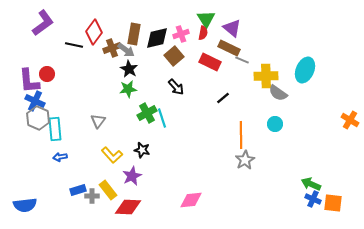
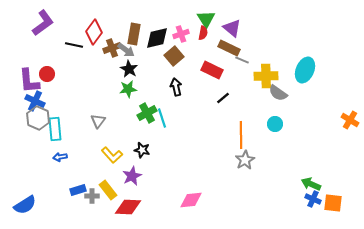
red rectangle at (210, 62): moved 2 px right, 8 px down
black arrow at (176, 87): rotated 150 degrees counterclockwise
blue semicircle at (25, 205): rotated 25 degrees counterclockwise
